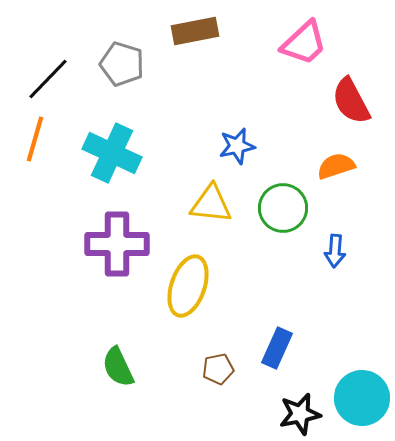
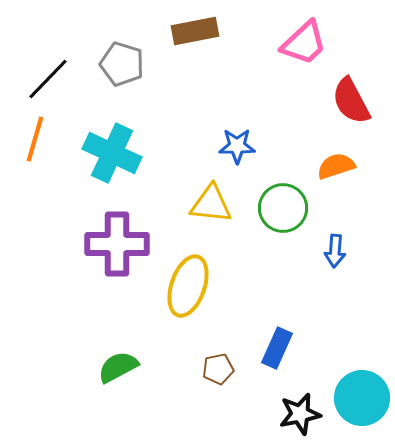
blue star: rotated 12 degrees clockwise
green semicircle: rotated 87 degrees clockwise
